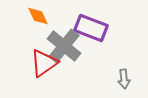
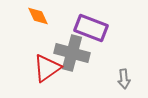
gray cross: moved 8 px right, 7 px down; rotated 24 degrees counterclockwise
red triangle: moved 3 px right, 5 px down
